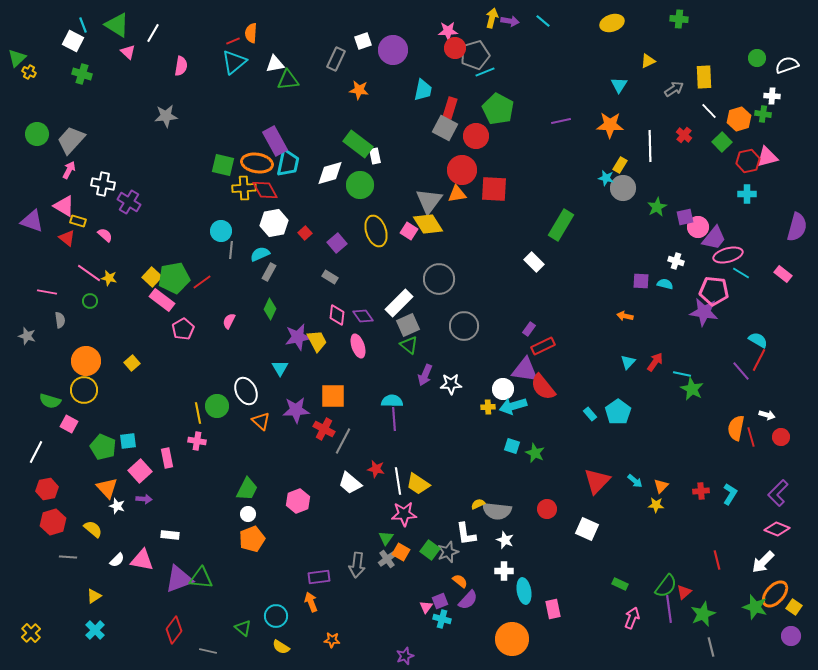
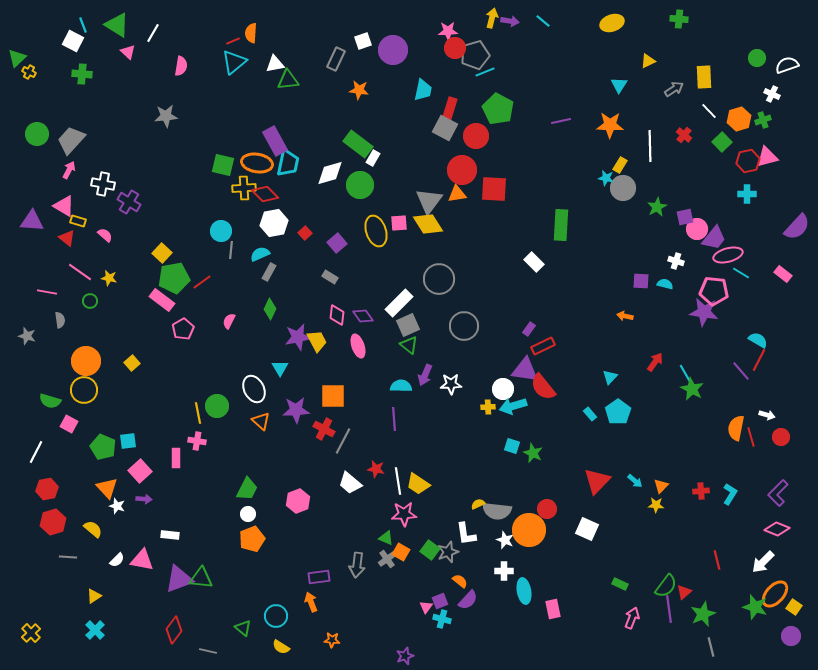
green cross at (82, 74): rotated 12 degrees counterclockwise
white cross at (772, 96): moved 2 px up; rotated 21 degrees clockwise
green cross at (763, 114): moved 6 px down; rotated 28 degrees counterclockwise
white rectangle at (375, 156): moved 2 px left, 2 px down; rotated 42 degrees clockwise
red diamond at (265, 190): moved 4 px down; rotated 16 degrees counterclockwise
purple triangle at (32, 221): rotated 15 degrees counterclockwise
green rectangle at (561, 225): rotated 28 degrees counterclockwise
pink circle at (698, 227): moved 1 px left, 2 px down
purple semicircle at (797, 227): rotated 28 degrees clockwise
pink square at (409, 231): moved 10 px left, 8 px up; rotated 36 degrees counterclockwise
pink line at (89, 273): moved 9 px left, 1 px up
yellow square at (152, 277): moved 10 px right, 24 px up
cyan triangle at (628, 362): moved 18 px left, 15 px down
cyan line at (682, 374): moved 3 px right, 1 px up; rotated 48 degrees clockwise
white ellipse at (246, 391): moved 8 px right, 2 px up
cyan semicircle at (392, 401): moved 9 px right, 15 px up
green star at (535, 453): moved 2 px left
pink rectangle at (167, 458): moved 9 px right; rotated 12 degrees clockwise
green triangle at (386, 538): rotated 42 degrees counterclockwise
orange circle at (512, 639): moved 17 px right, 109 px up
